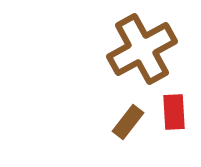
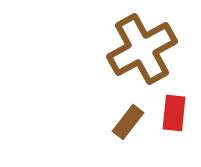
red rectangle: moved 1 px down; rotated 9 degrees clockwise
